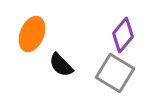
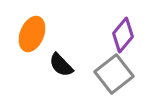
gray square: moved 1 px left, 1 px down; rotated 21 degrees clockwise
